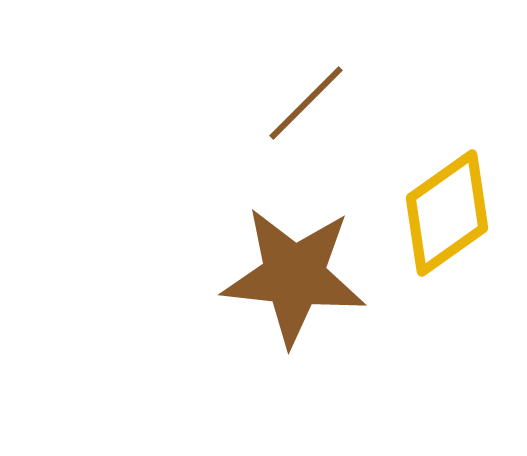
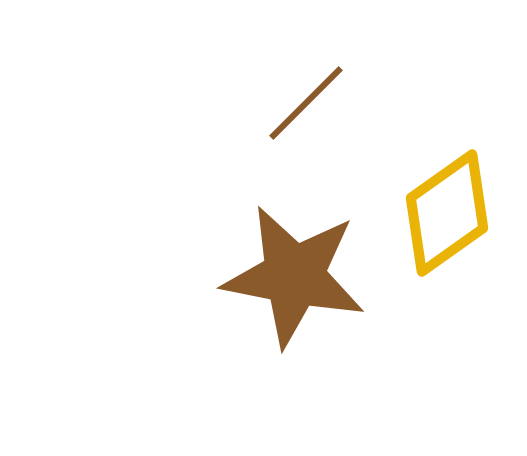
brown star: rotated 5 degrees clockwise
